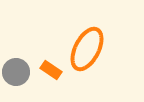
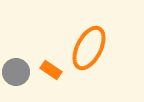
orange ellipse: moved 2 px right, 1 px up
